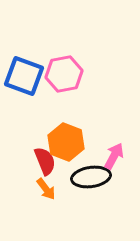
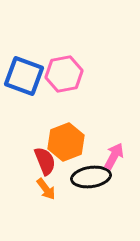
orange hexagon: rotated 18 degrees clockwise
